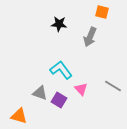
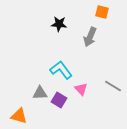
gray triangle: rotated 21 degrees counterclockwise
